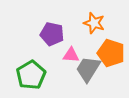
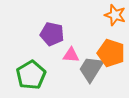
orange star: moved 21 px right, 8 px up
gray trapezoid: moved 3 px right
